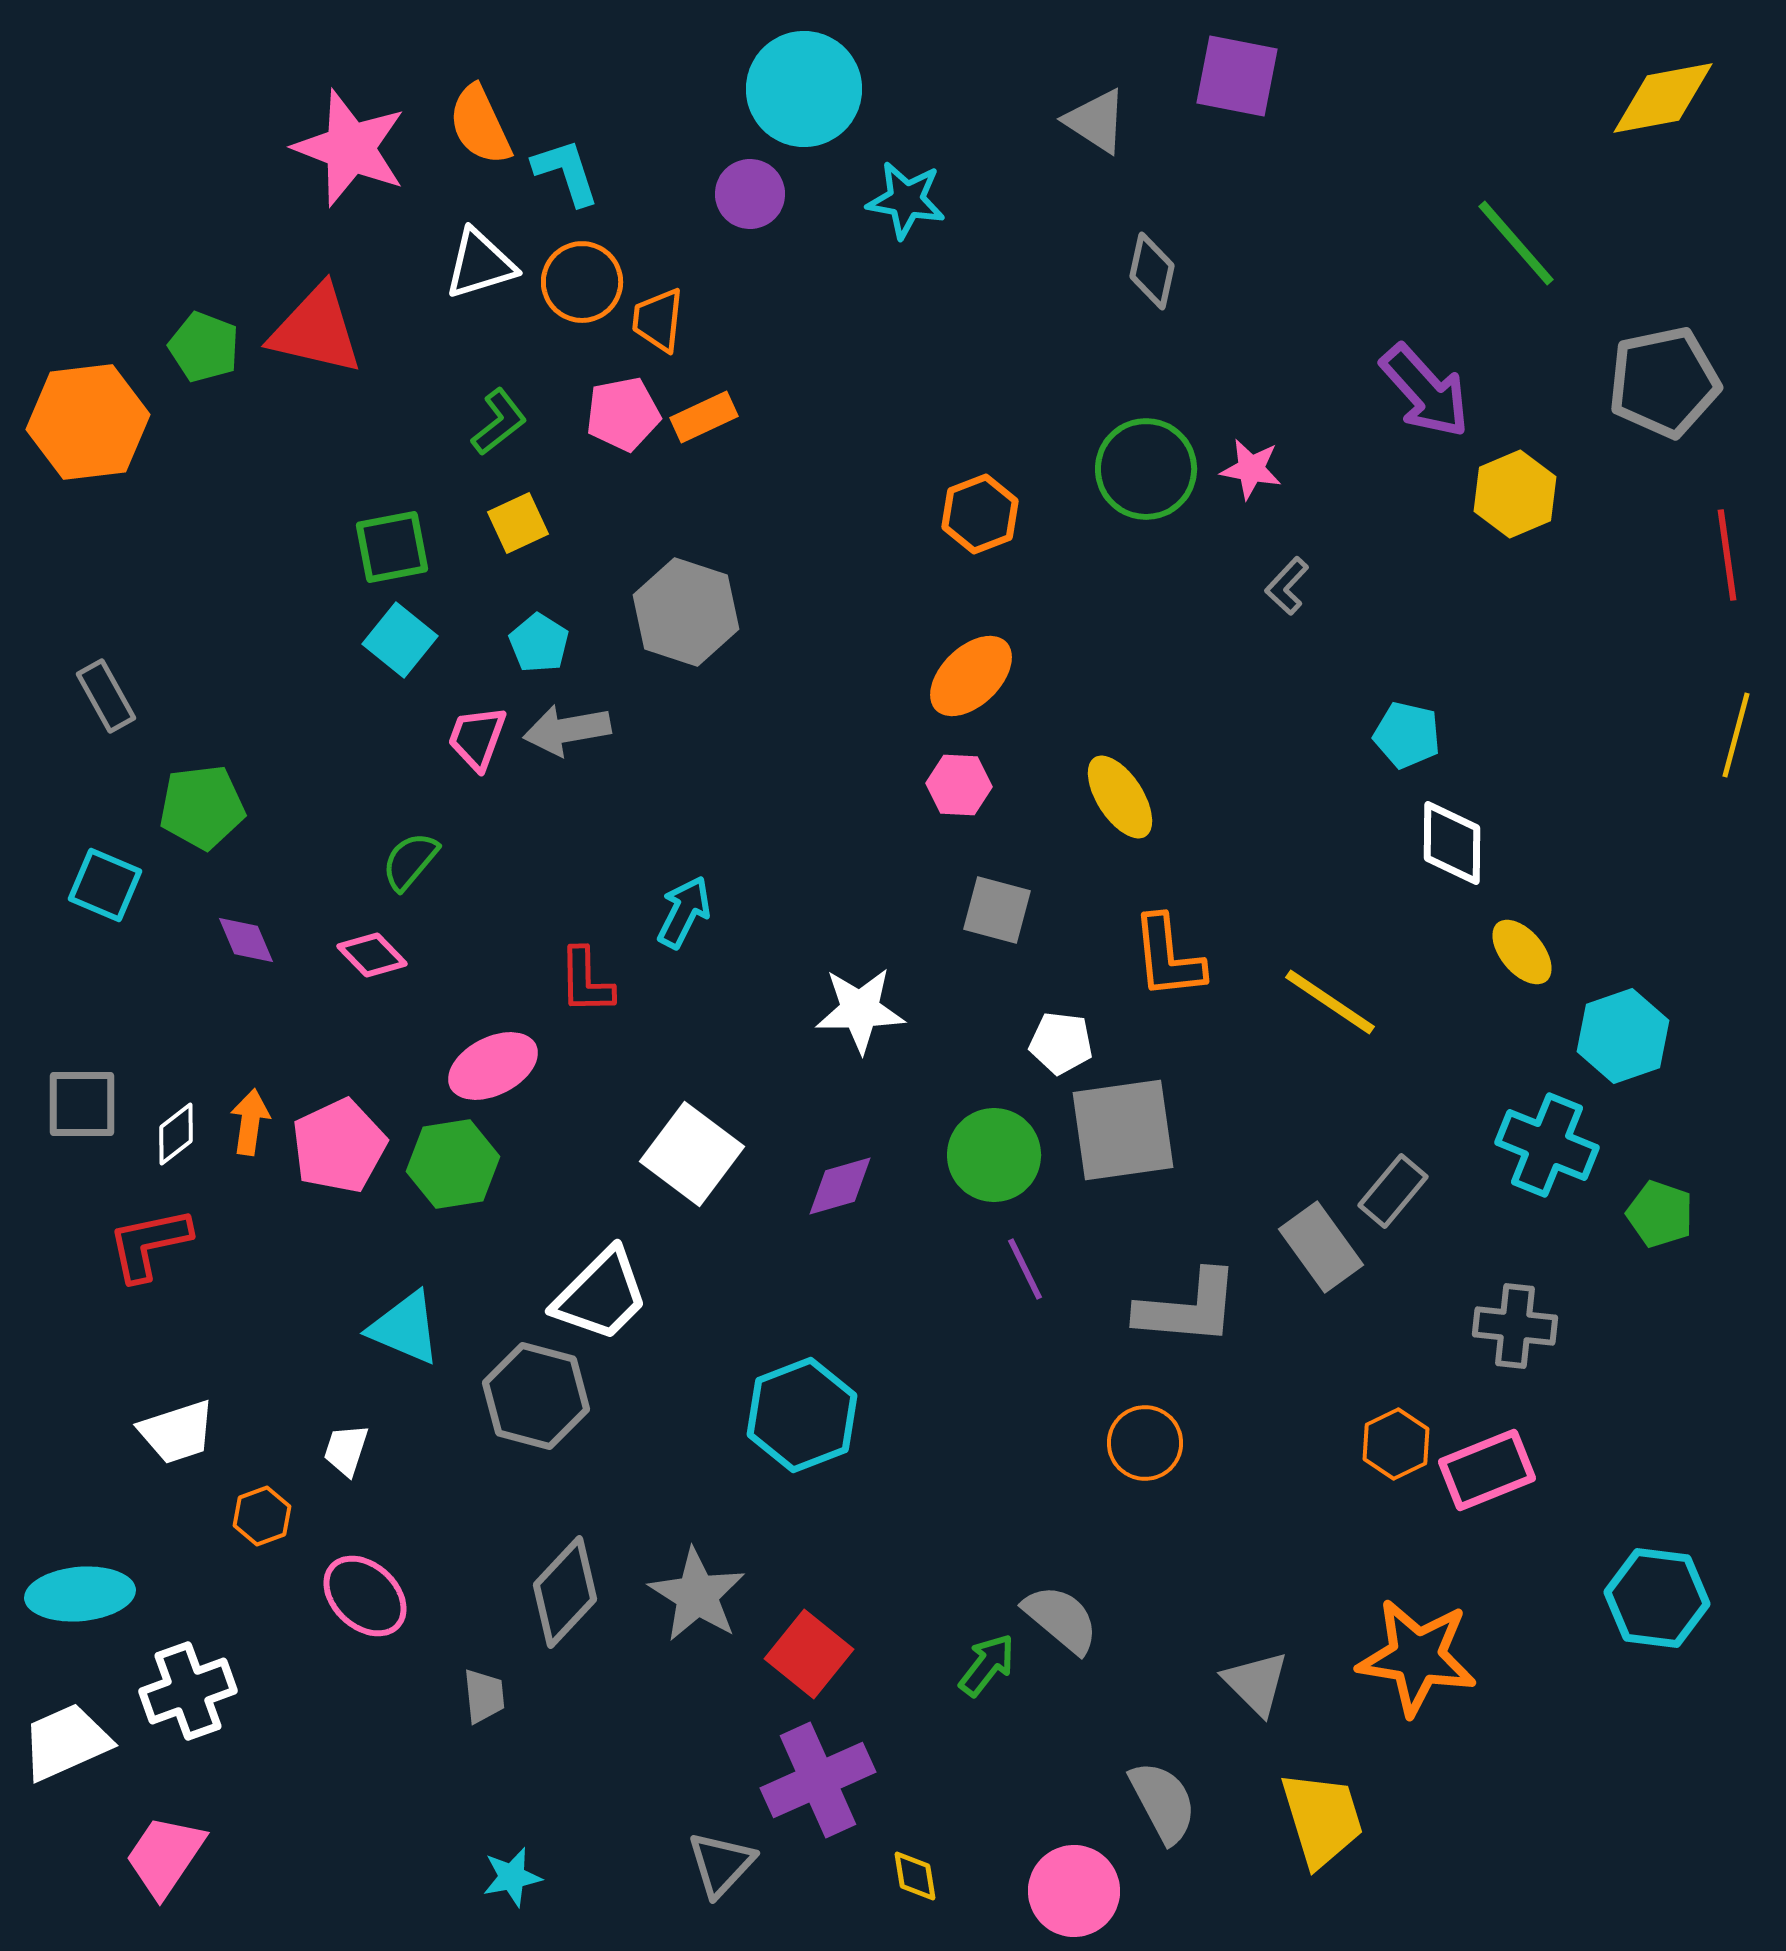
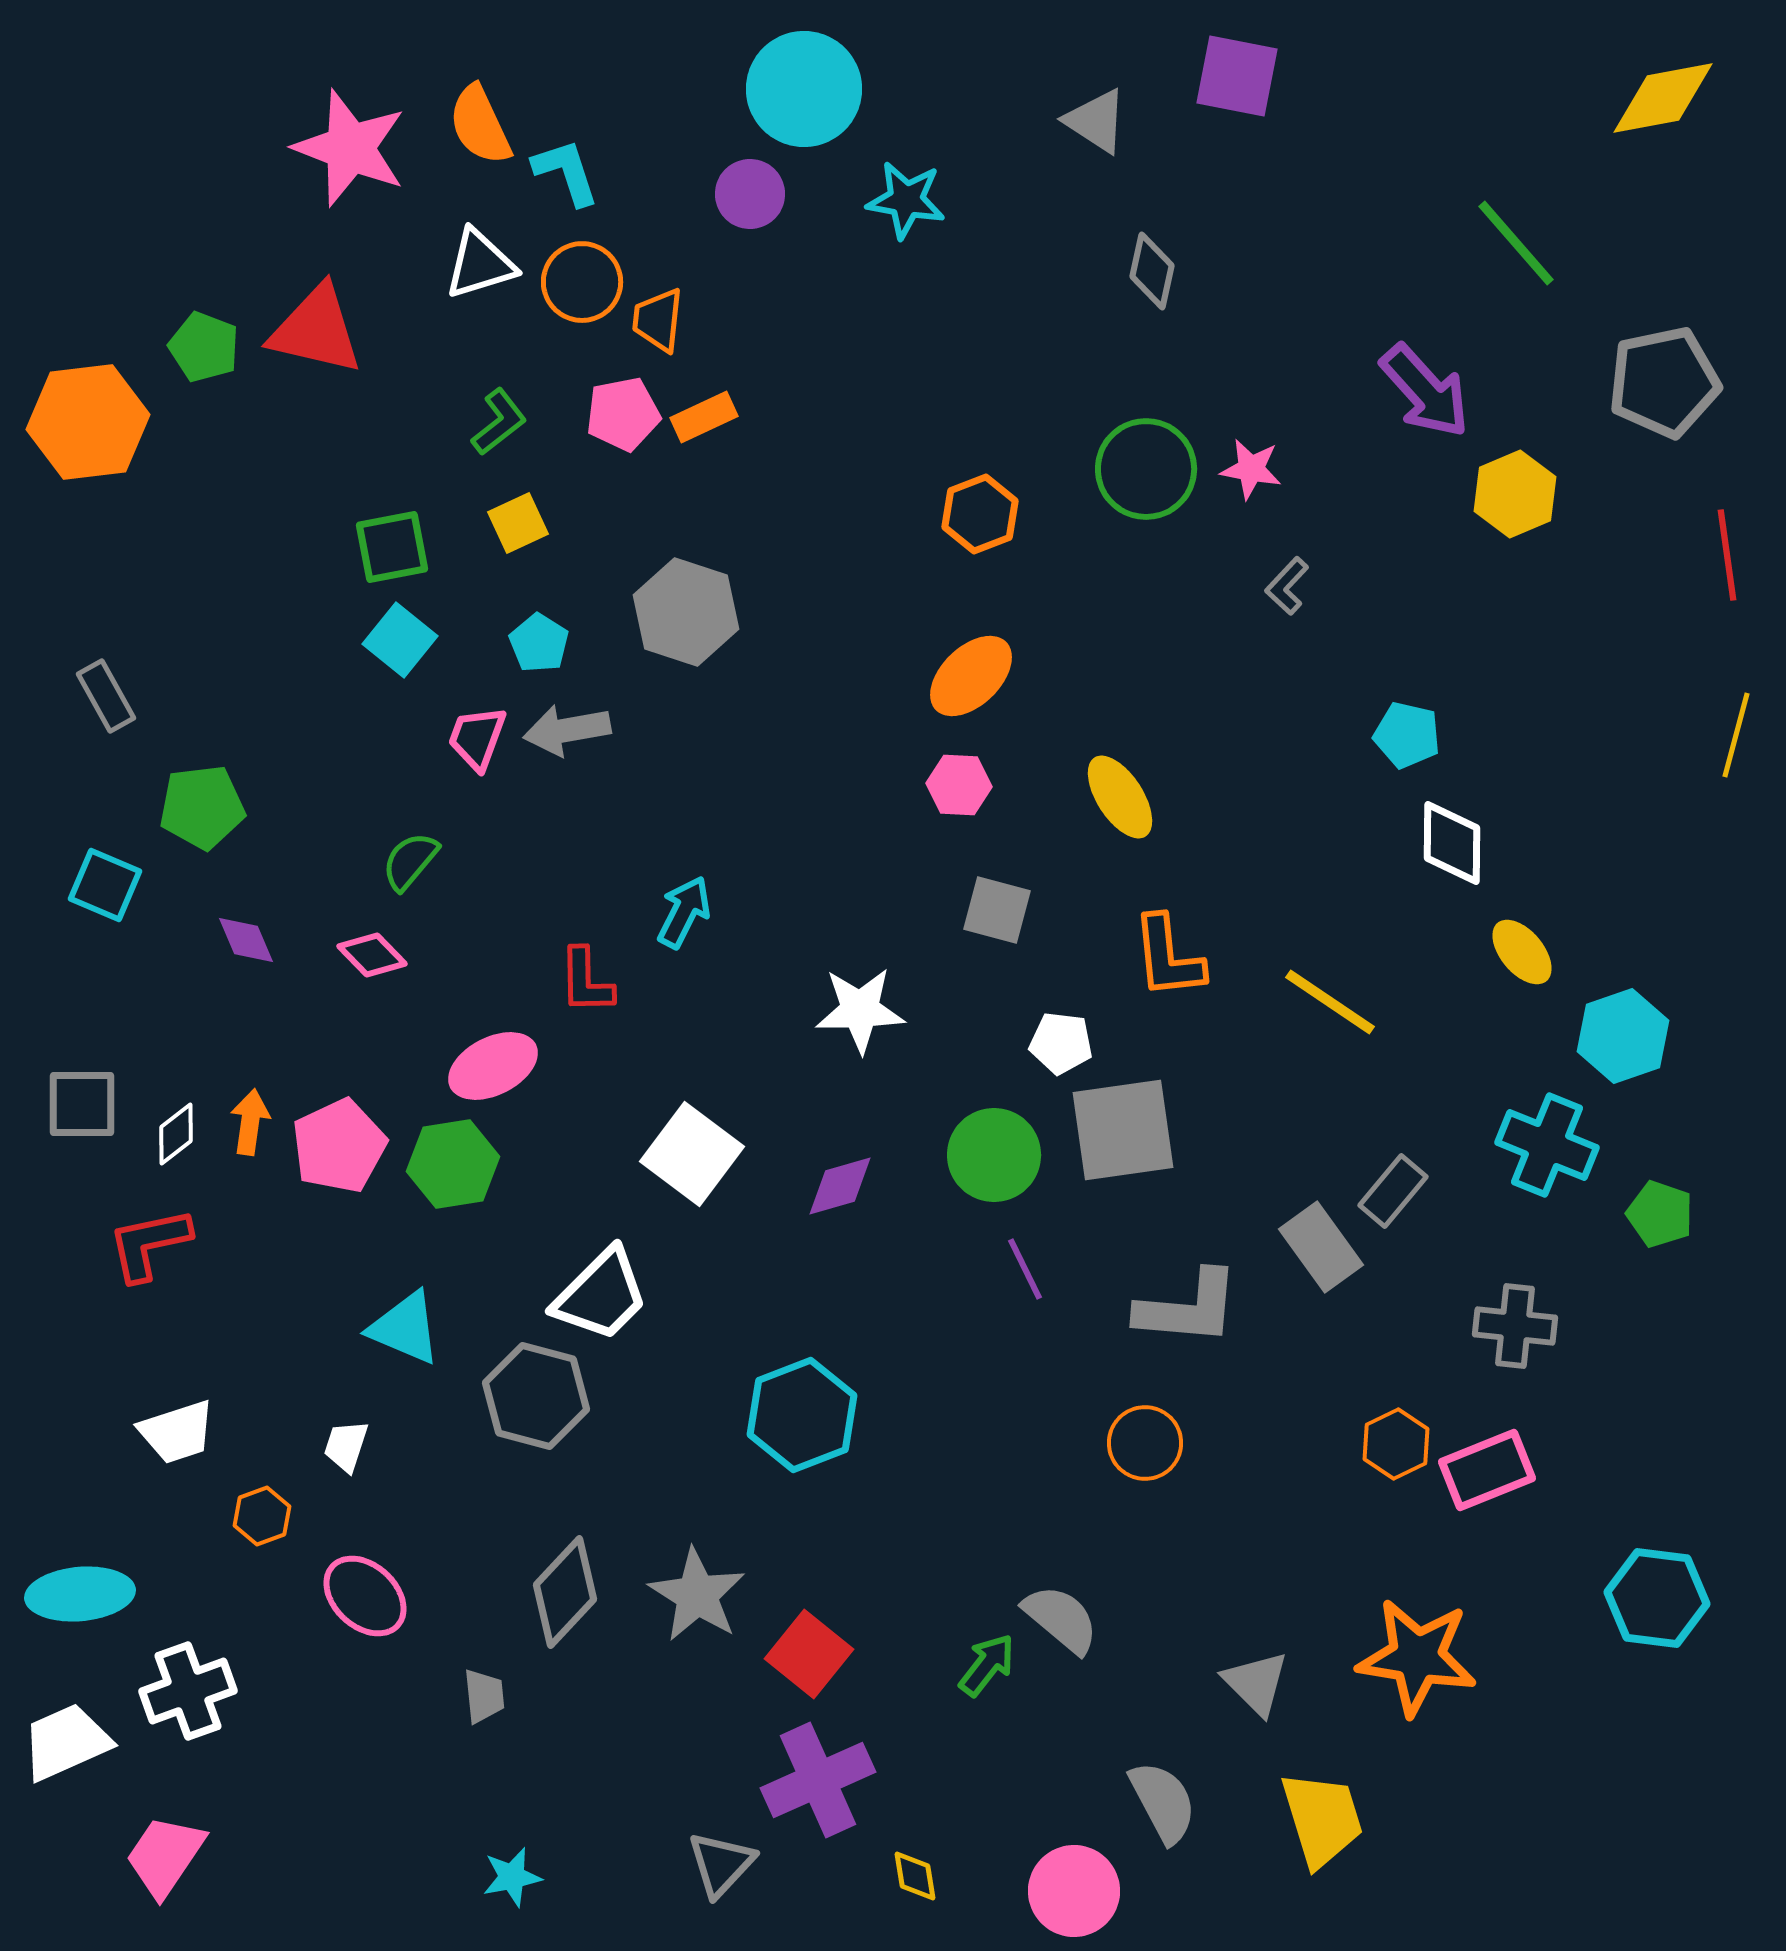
white trapezoid at (346, 1450): moved 4 px up
